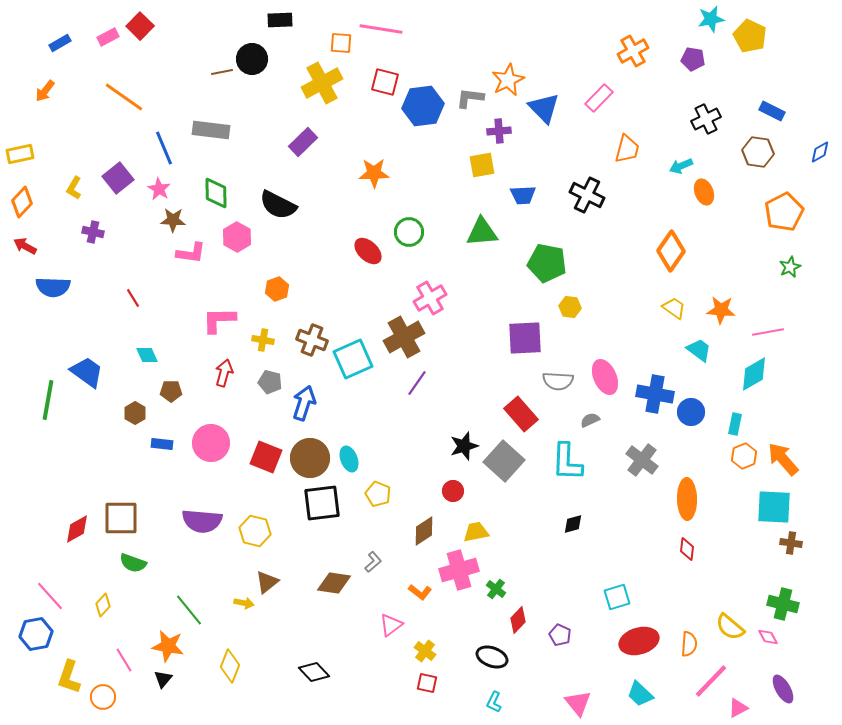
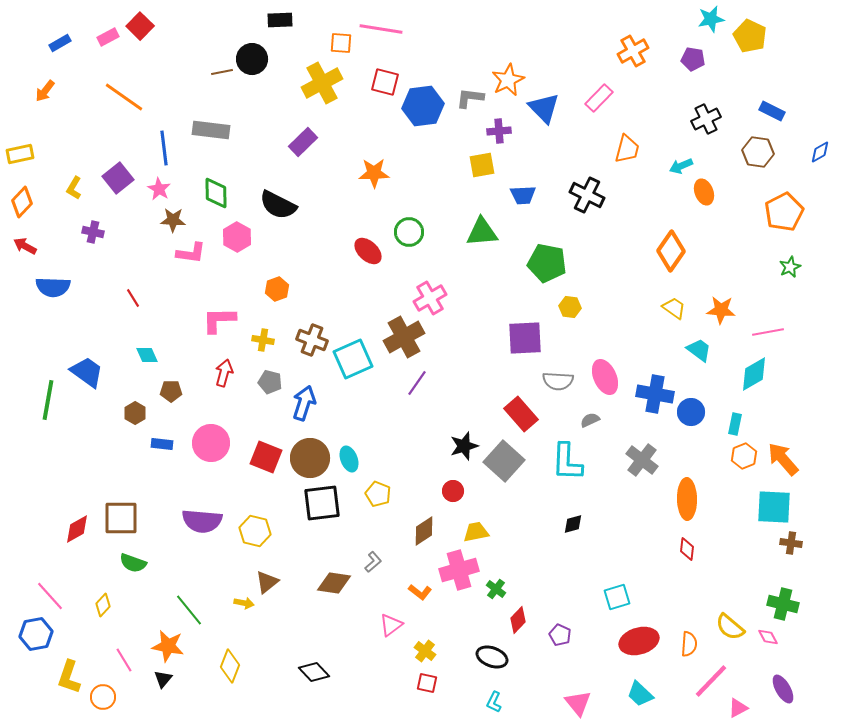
blue line at (164, 148): rotated 16 degrees clockwise
